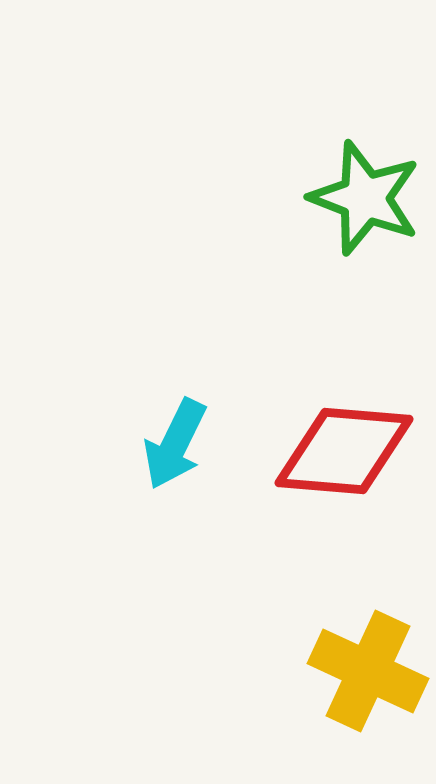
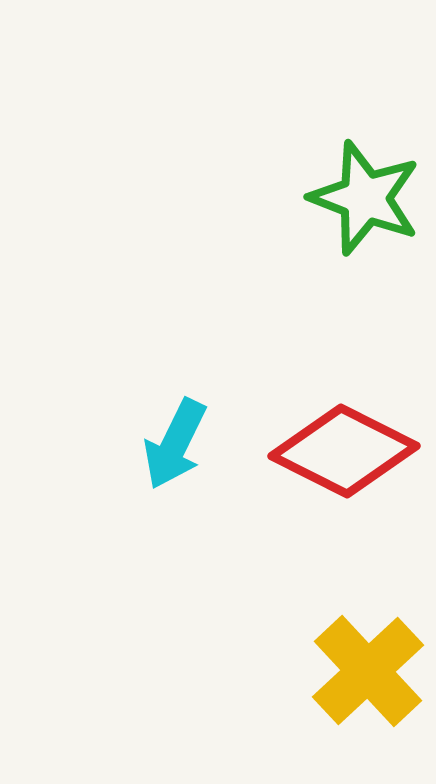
red diamond: rotated 22 degrees clockwise
yellow cross: rotated 22 degrees clockwise
